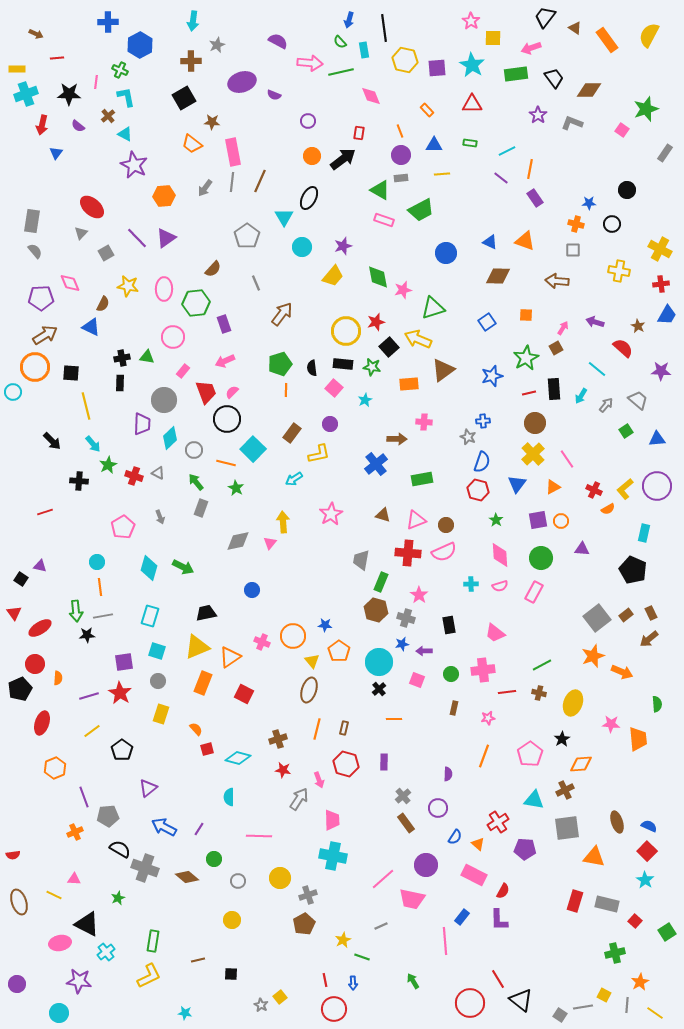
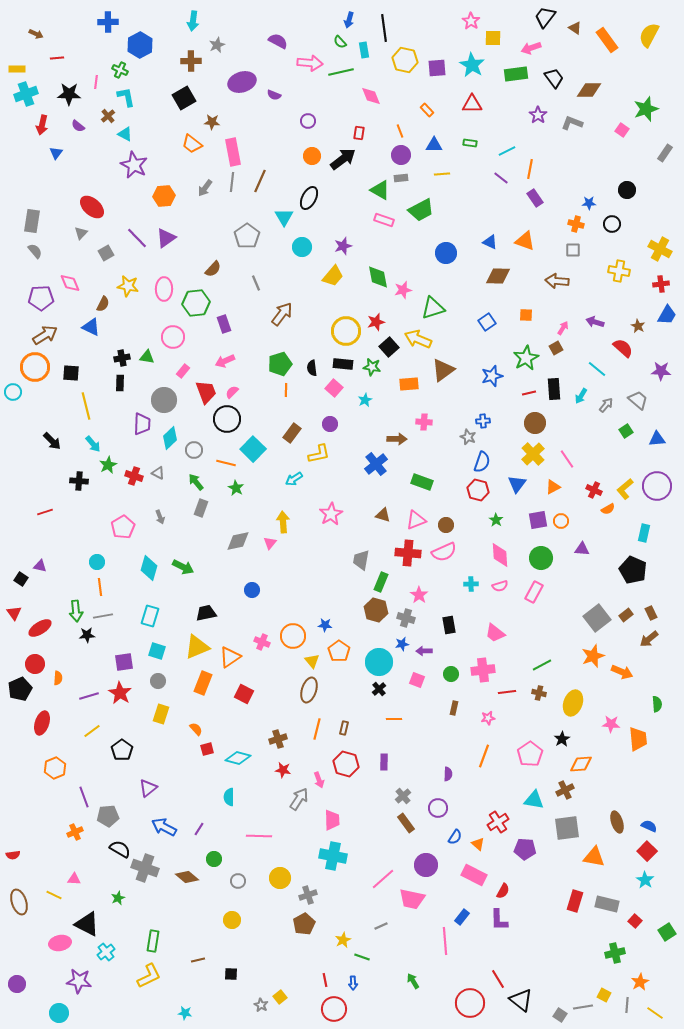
green rectangle at (422, 479): moved 3 px down; rotated 30 degrees clockwise
